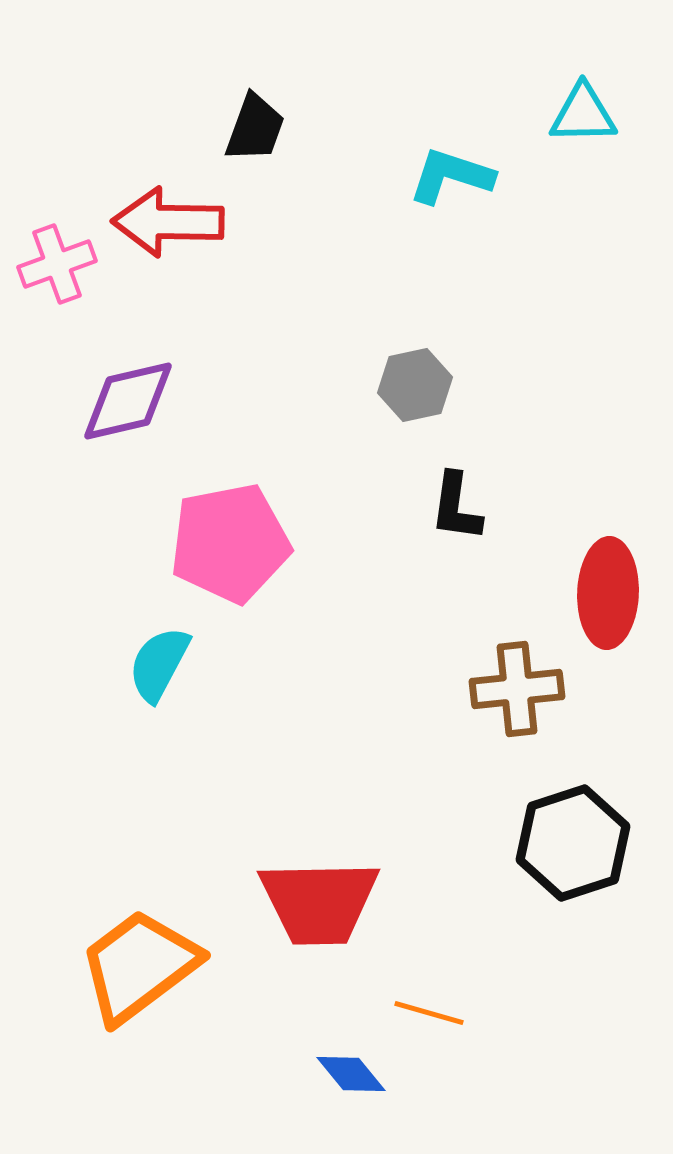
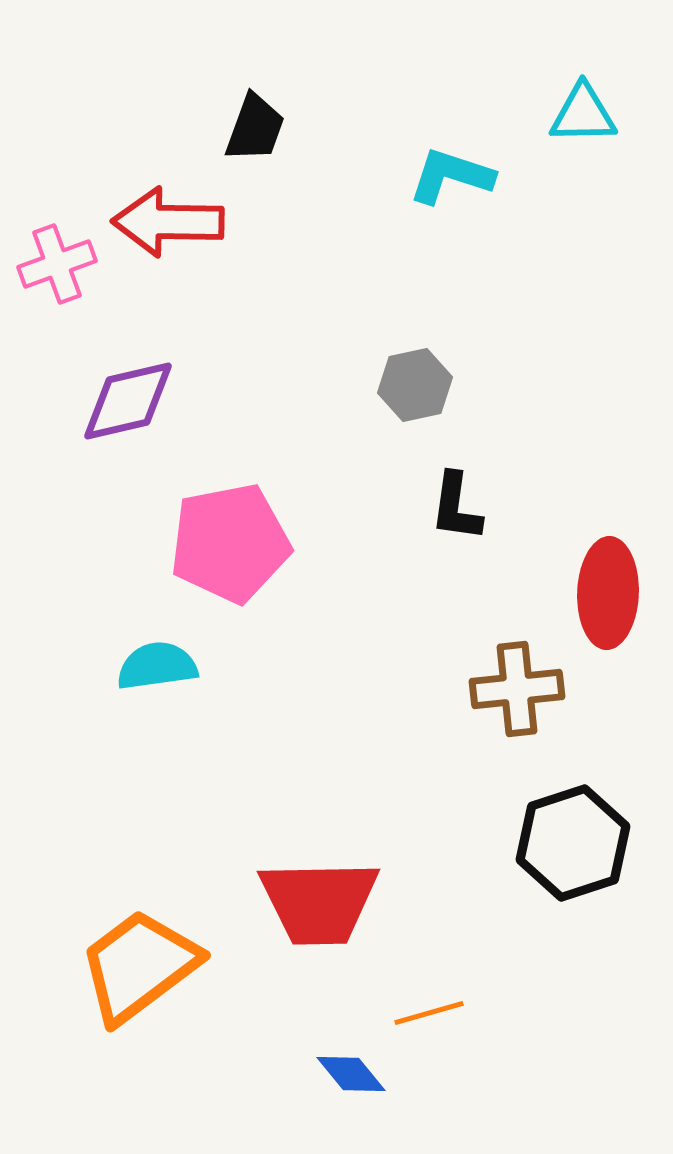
cyan semicircle: moved 2 px left, 2 px down; rotated 54 degrees clockwise
orange line: rotated 32 degrees counterclockwise
